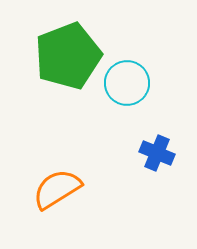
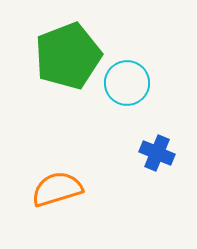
orange semicircle: rotated 15 degrees clockwise
